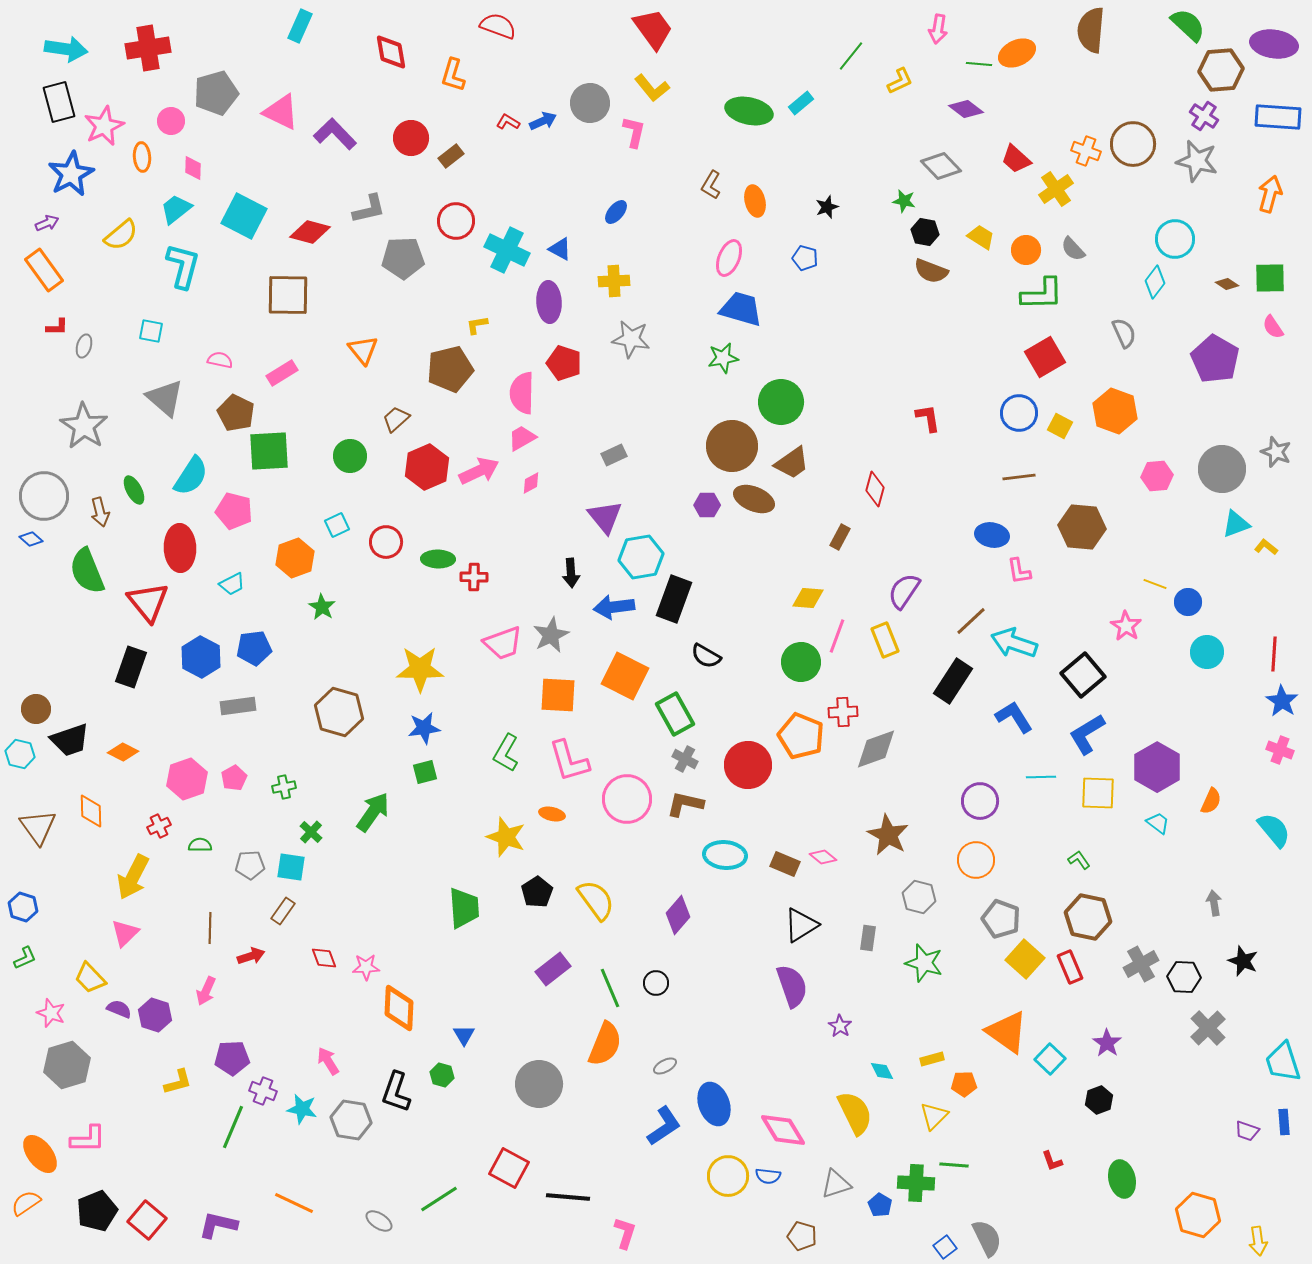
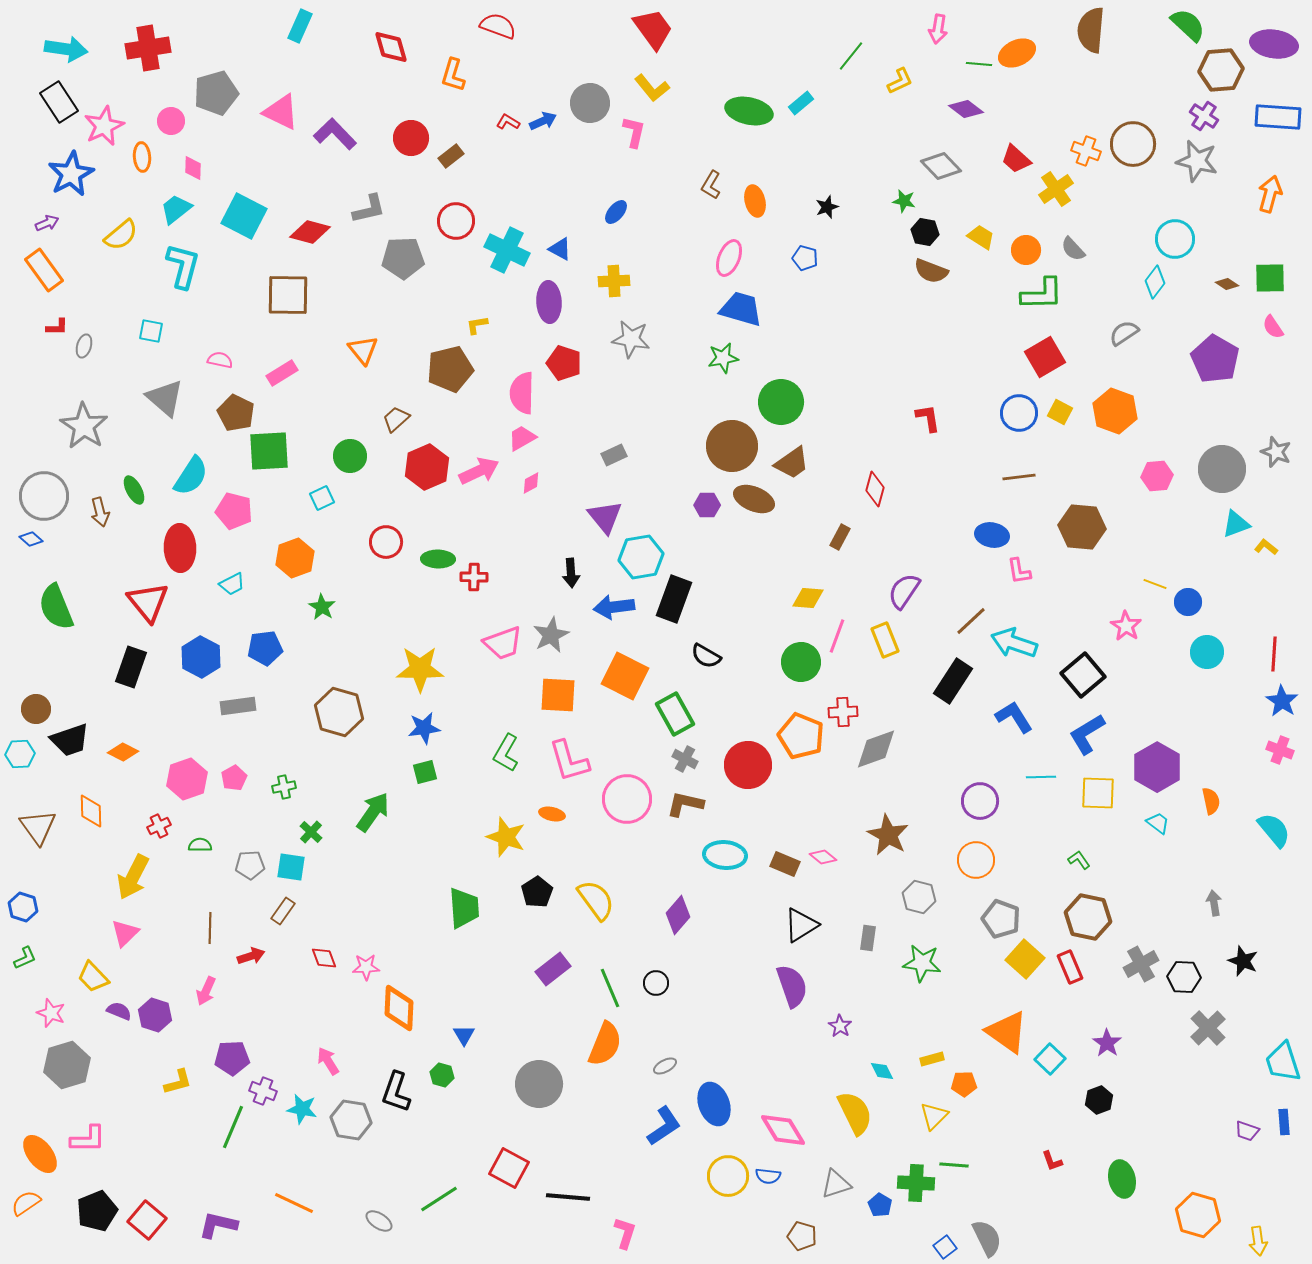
red diamond at (391, 52): moved 5 px up; rotated 6 degrees counterclockwise
black rectangle at (59, 102): rotated 18 degrees counterclockwise
gray semicircle at (1124, 333): rotated 100 degrees counterclockwise
yellow square at (1060, 426): moved 14 px up
cyan square at (337, 525): moved 15 px left, 27 px up
green semicircle at (87, 571): moved 31 px left, 36 px down
blue pentagon at (254, 648): moved 11 px right
cyan hexagon at (20, 754): rotated 16 degrees counterclockwise
orange semicircle at (1211, 801): rotated 36 degrees counterclockwise
green star at (924, 963): moved 2 px left; rotated 9 degrees counterclockwise
yellow trapezoid at (90, 978): moved 3 px right, 1 px up
purple semicircle at (119, 1009): moved 2 px down
